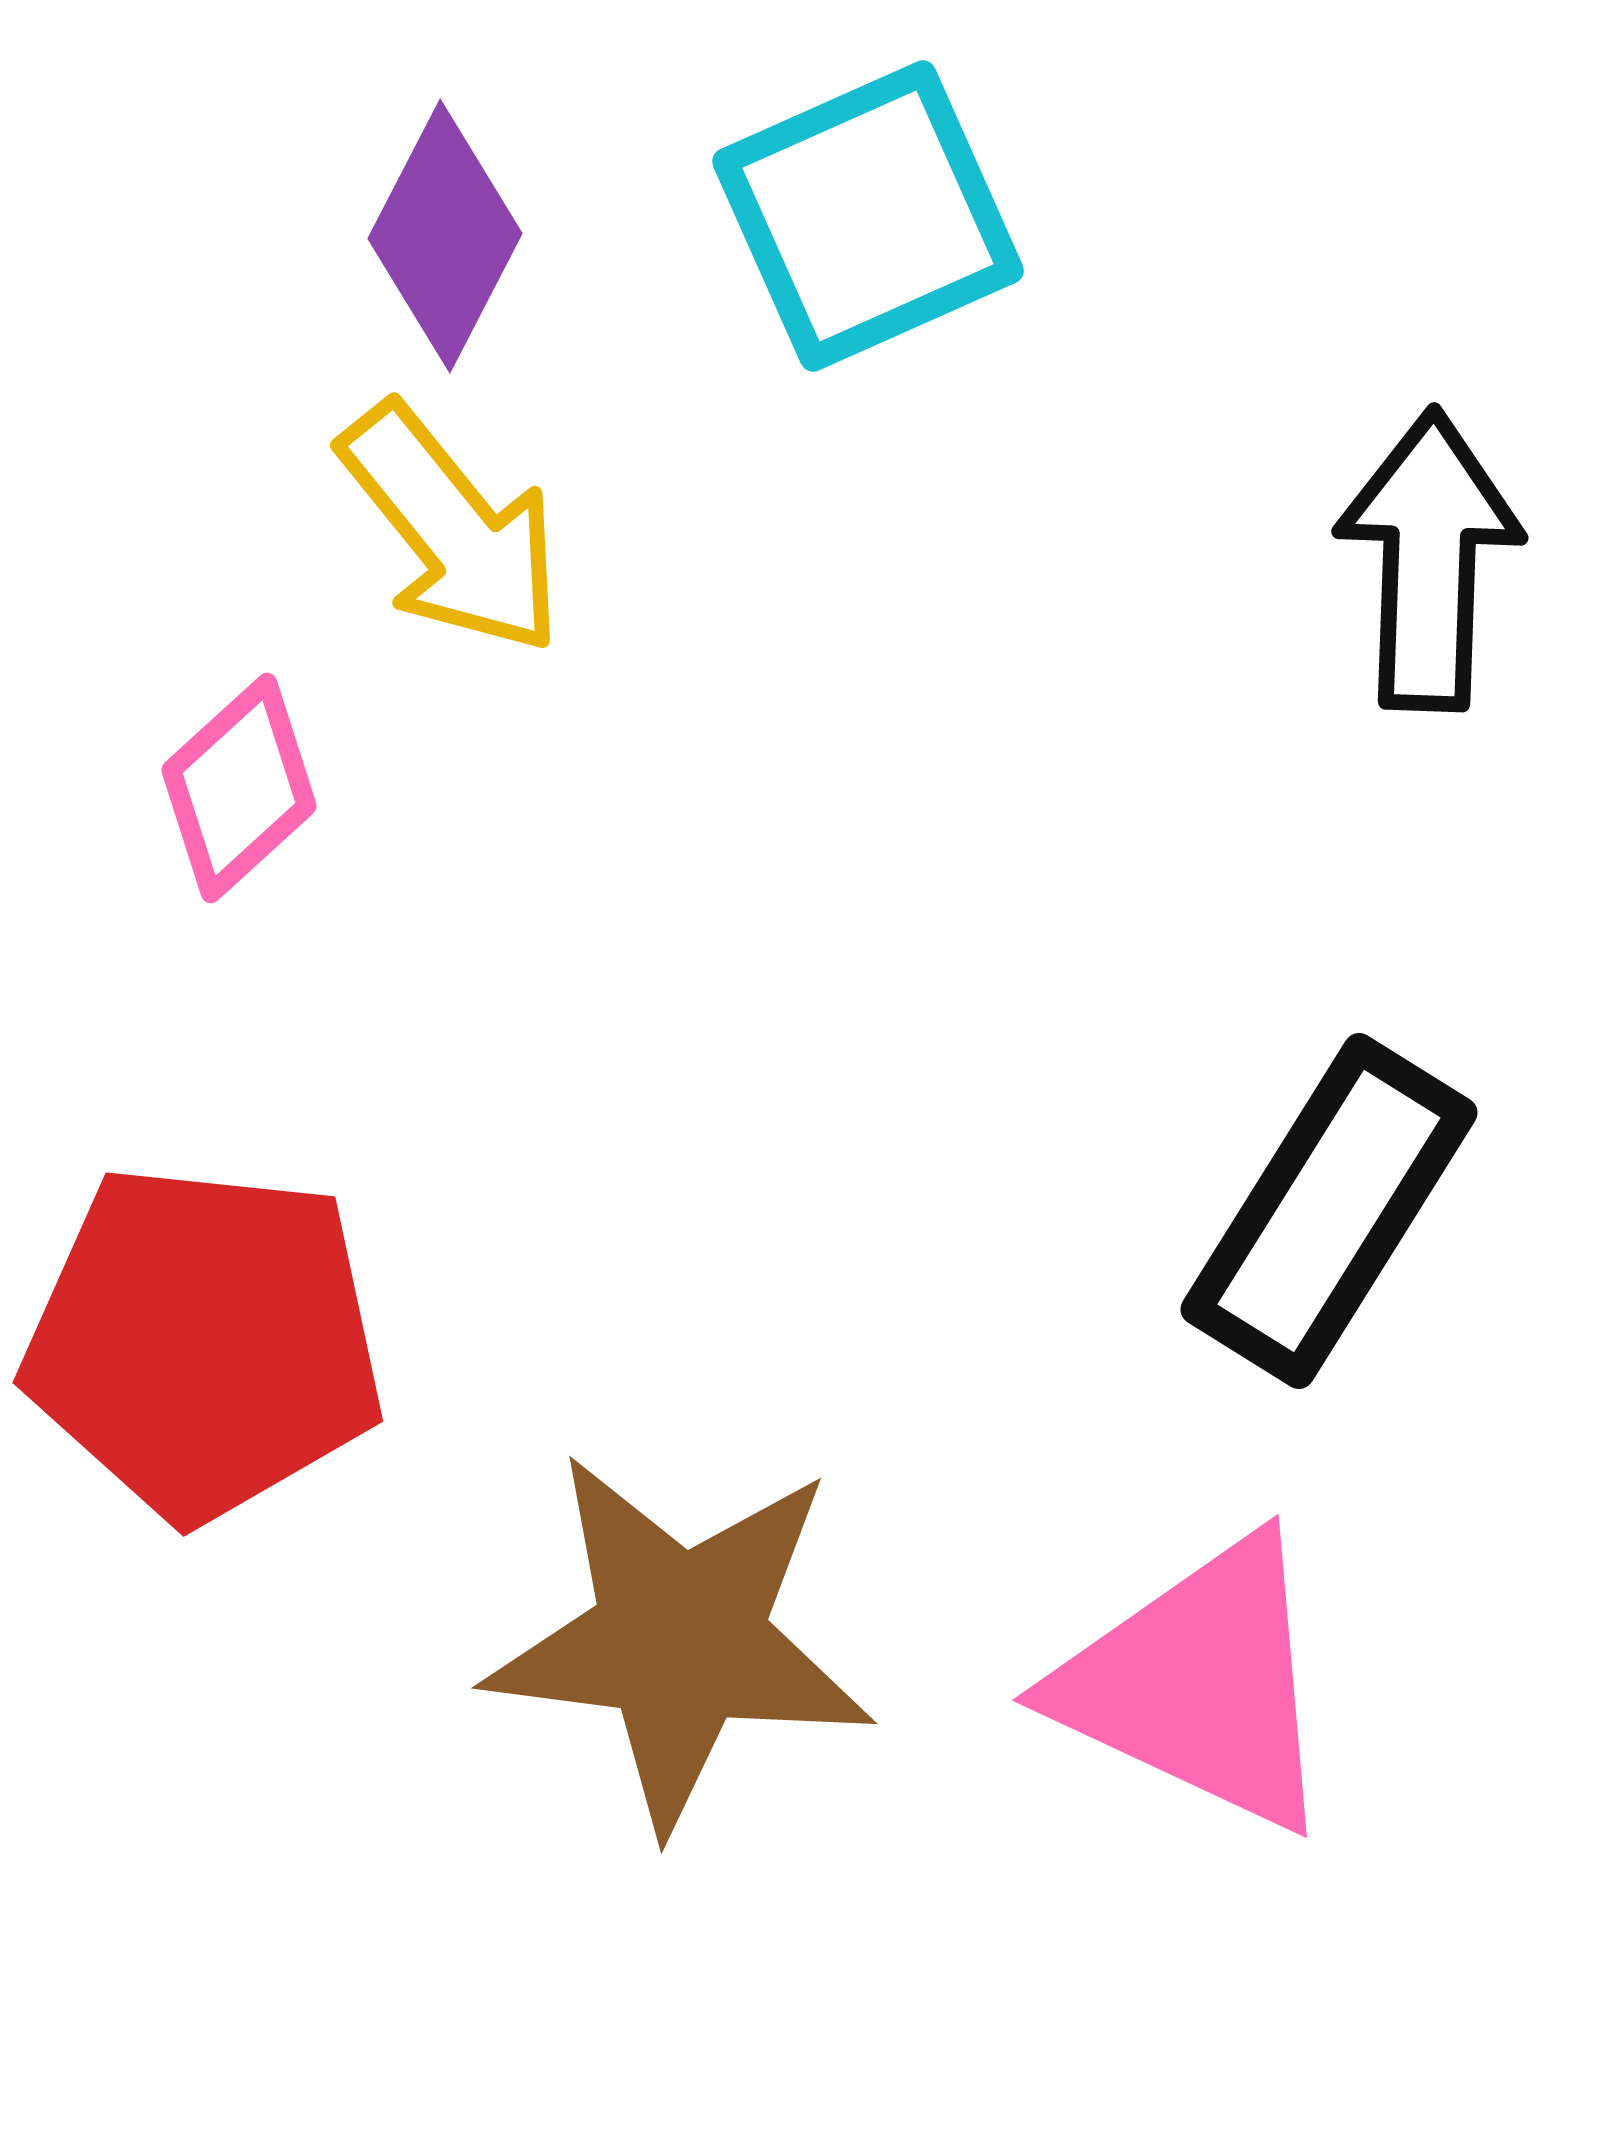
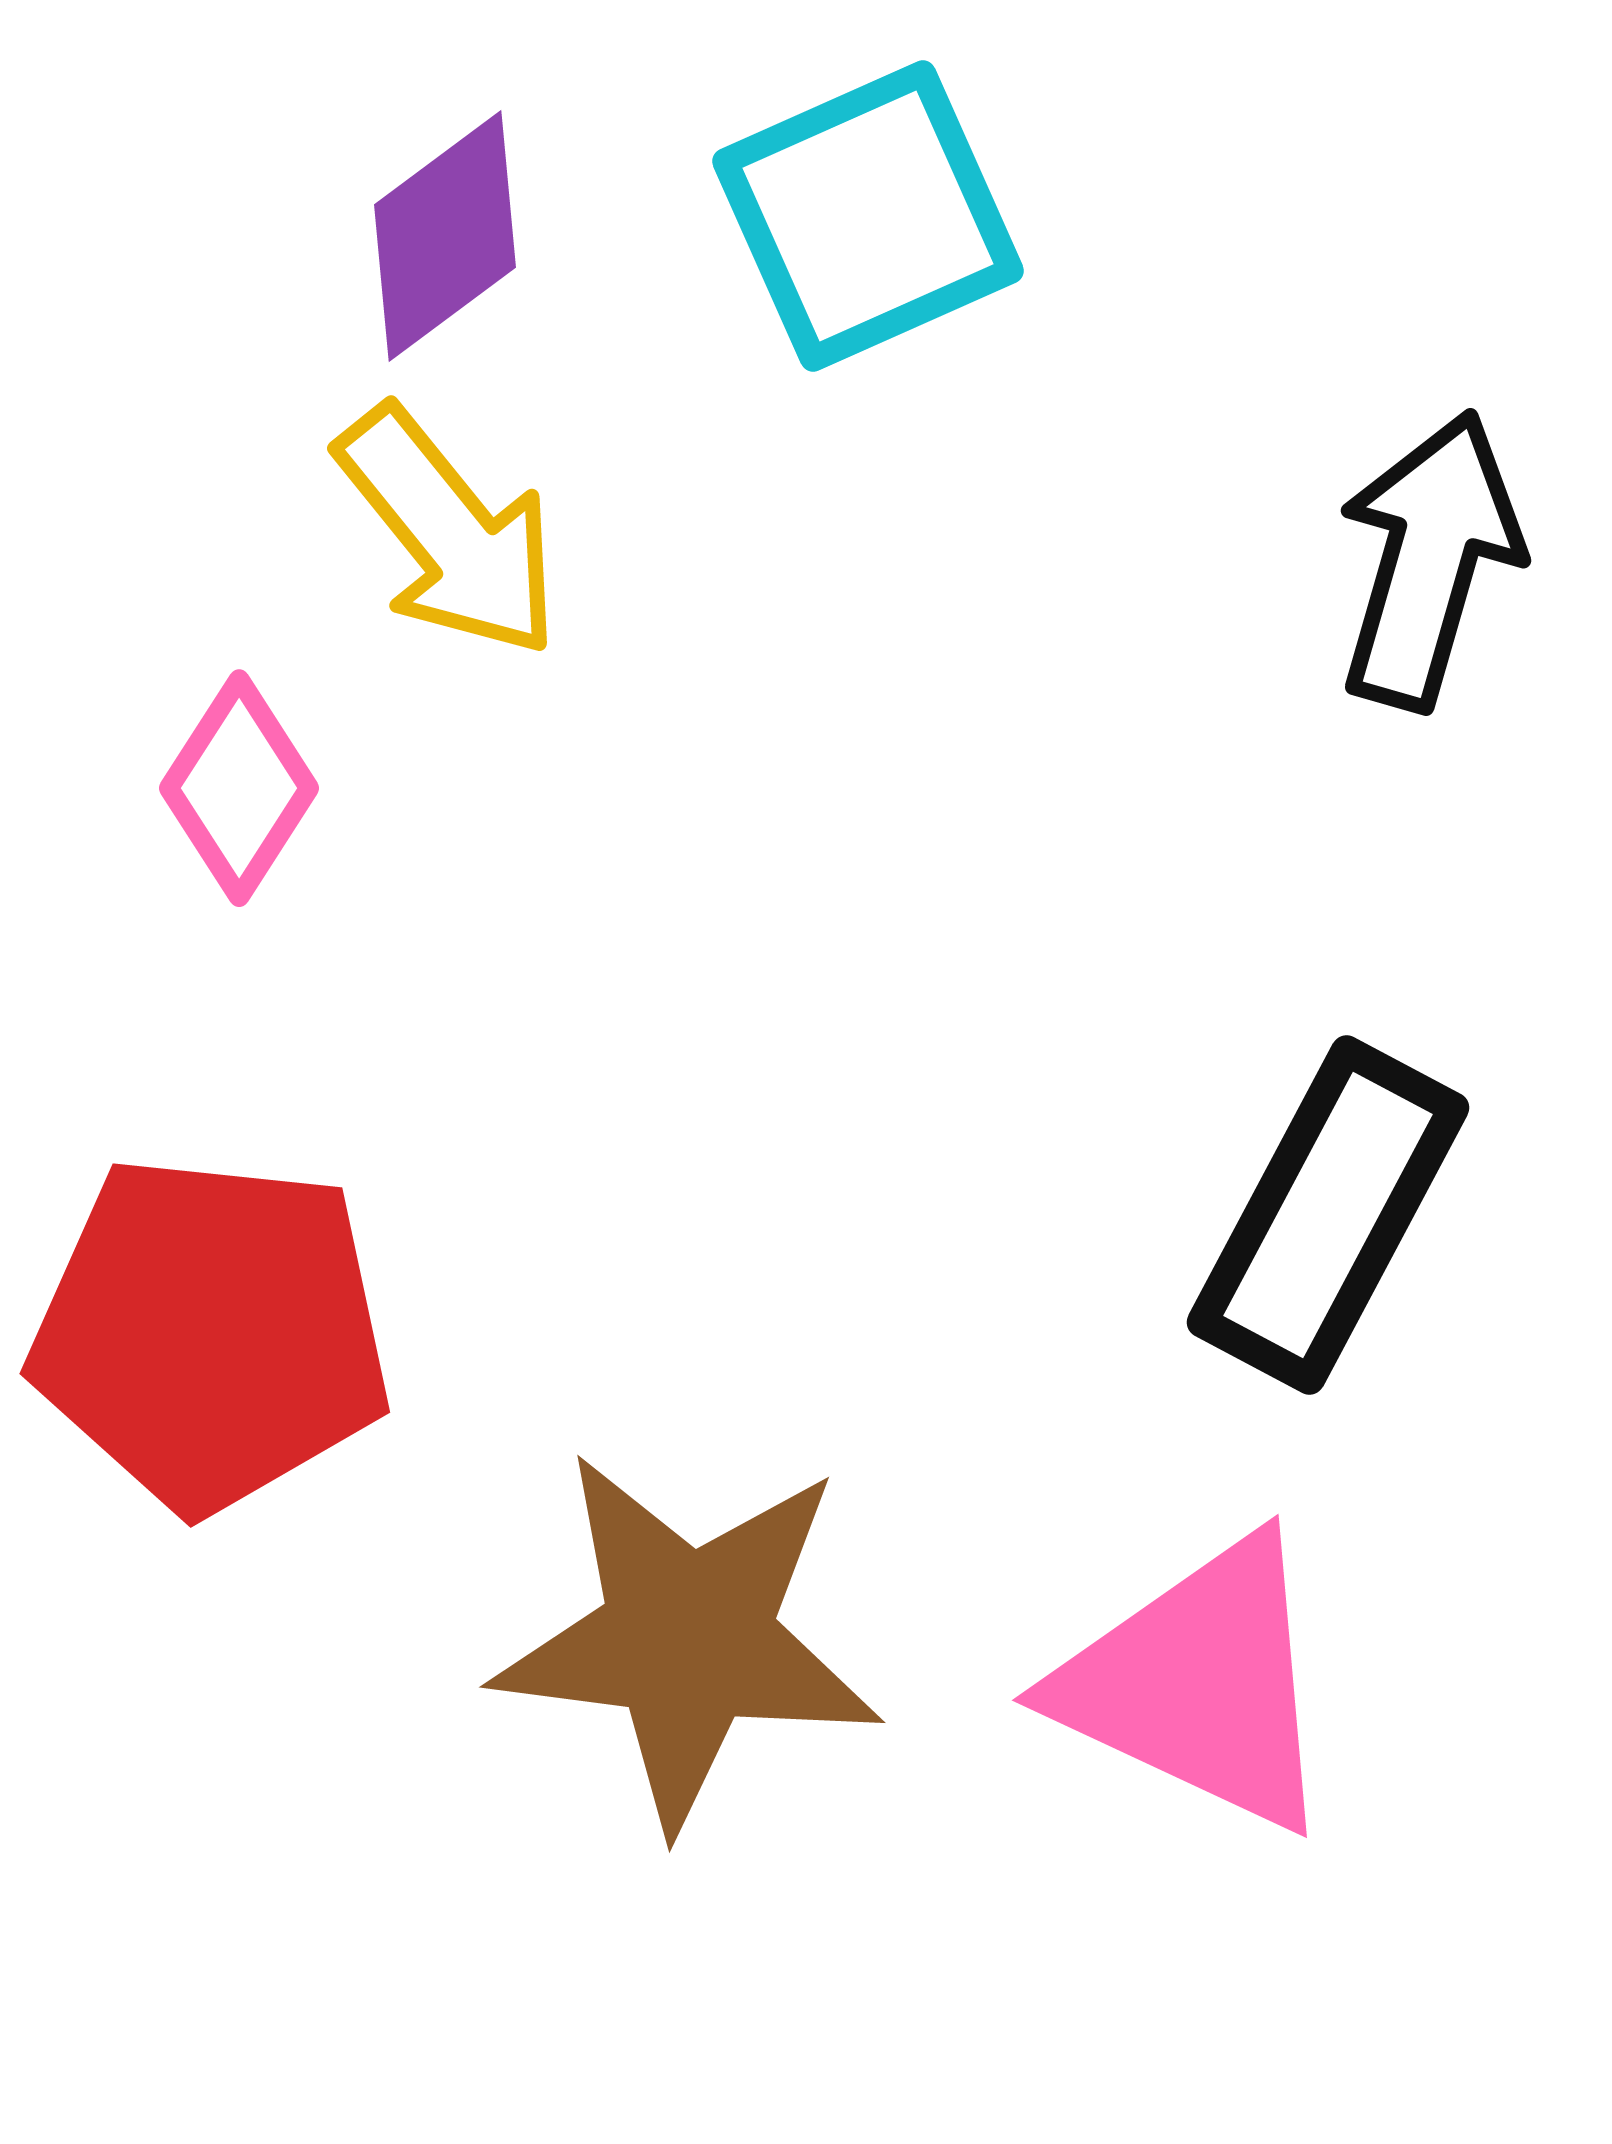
purple diamond: rotated 26 degrees clockwise
yellow arrow: moved 3 px left, 3 px down
black arrow: rotated 14 degrees clockwise
pink diamond: rotated 15 degrees counterclockwise
black rectangle: moved 1 px left, 4 px down; rotated 4 degrees counterclockwise
red pentagon: moved 7 px right, 9 px up
brown star: moved 8 px right, 1 px up
